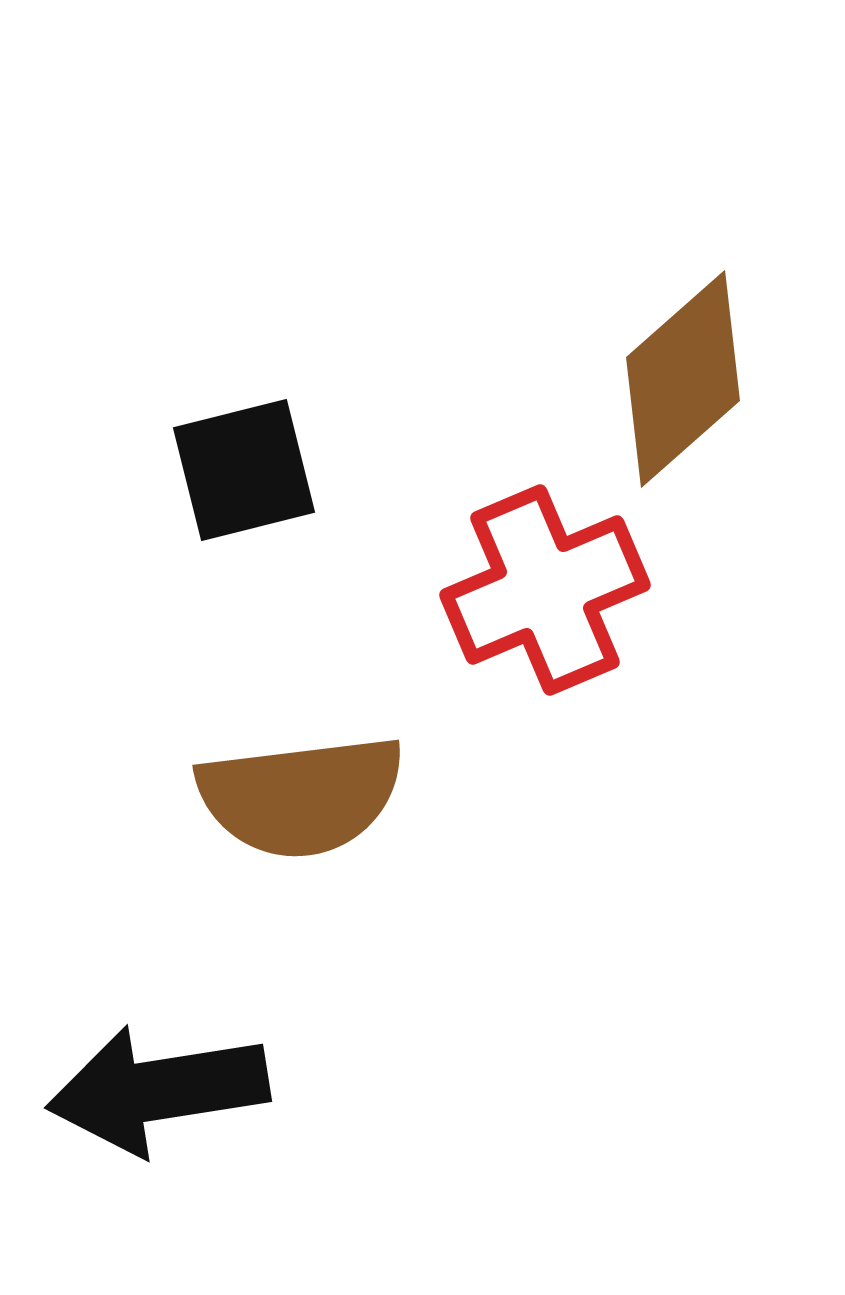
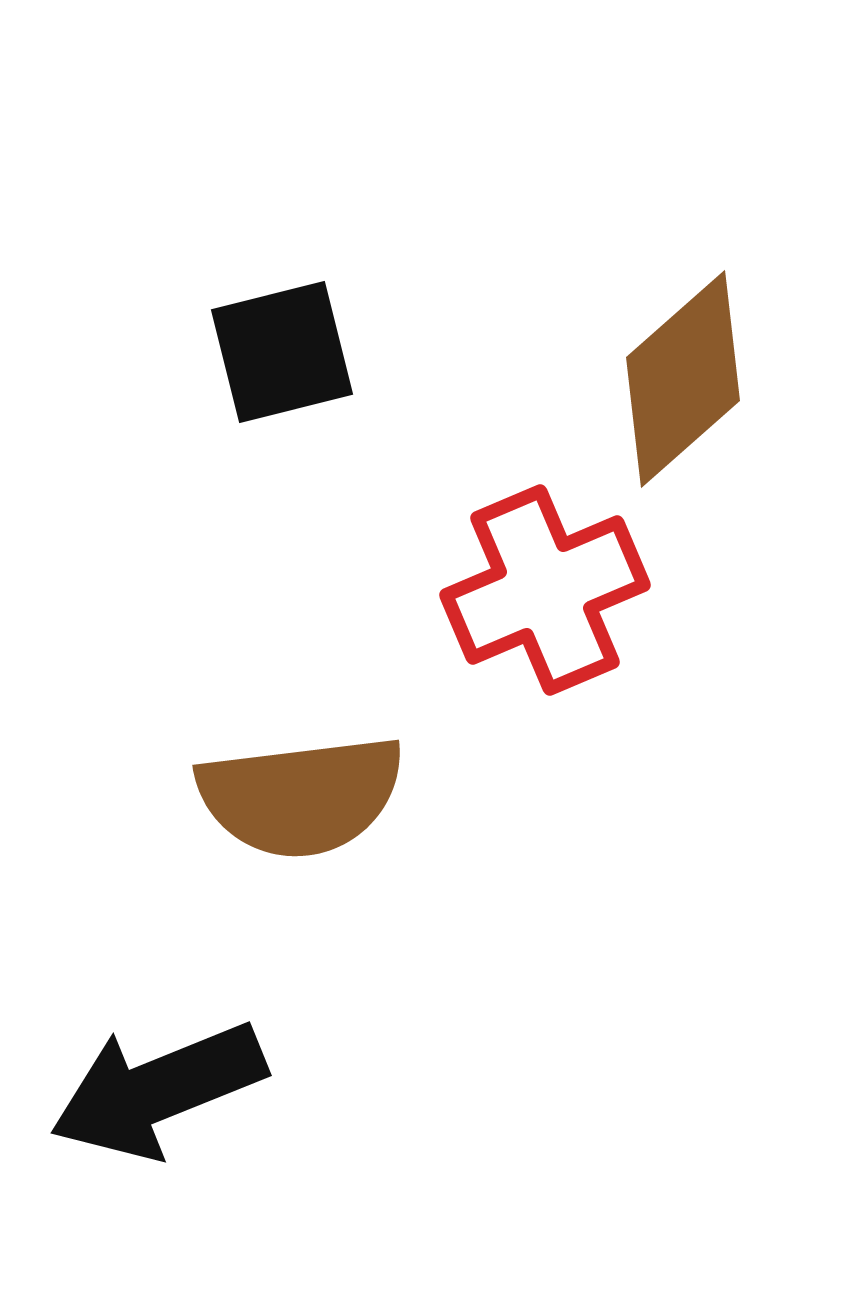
black square: moved 38 px right, 118 px up
black arrow: rotated 13 degrees counterclockwise
